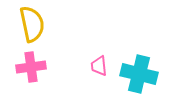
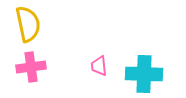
yellow semicircle: moved 4 px left
cyan cross: moved 5 px right; rotated 12 degrees counterclockwise
